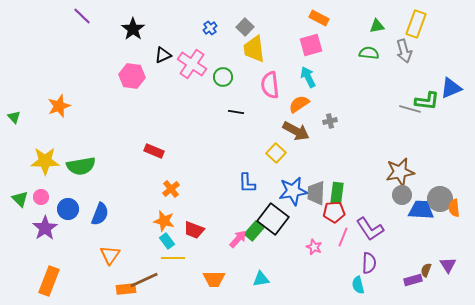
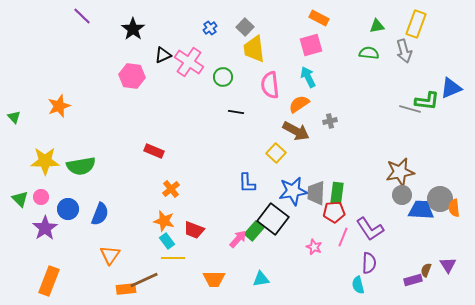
pink cross at (192, 64): moved 3 px left, 2 px up
